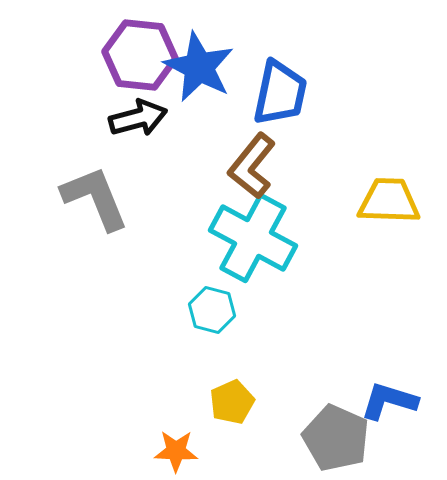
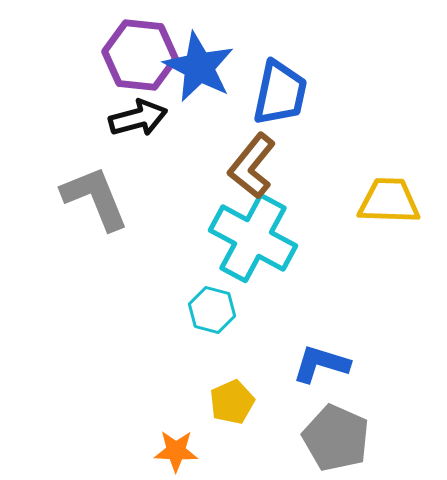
blue L-shape: moved 68 px left, 37 px up
